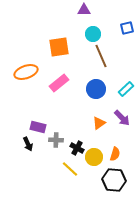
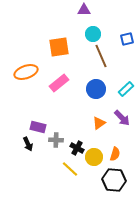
blue square: moved 11 px down
